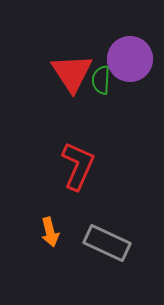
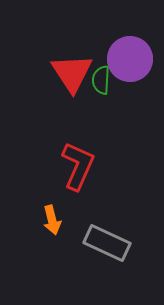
orange arrow: moved 2 px right, 12 px up
